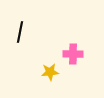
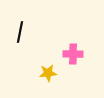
yellow star: moved 2 px left, 1 px down
